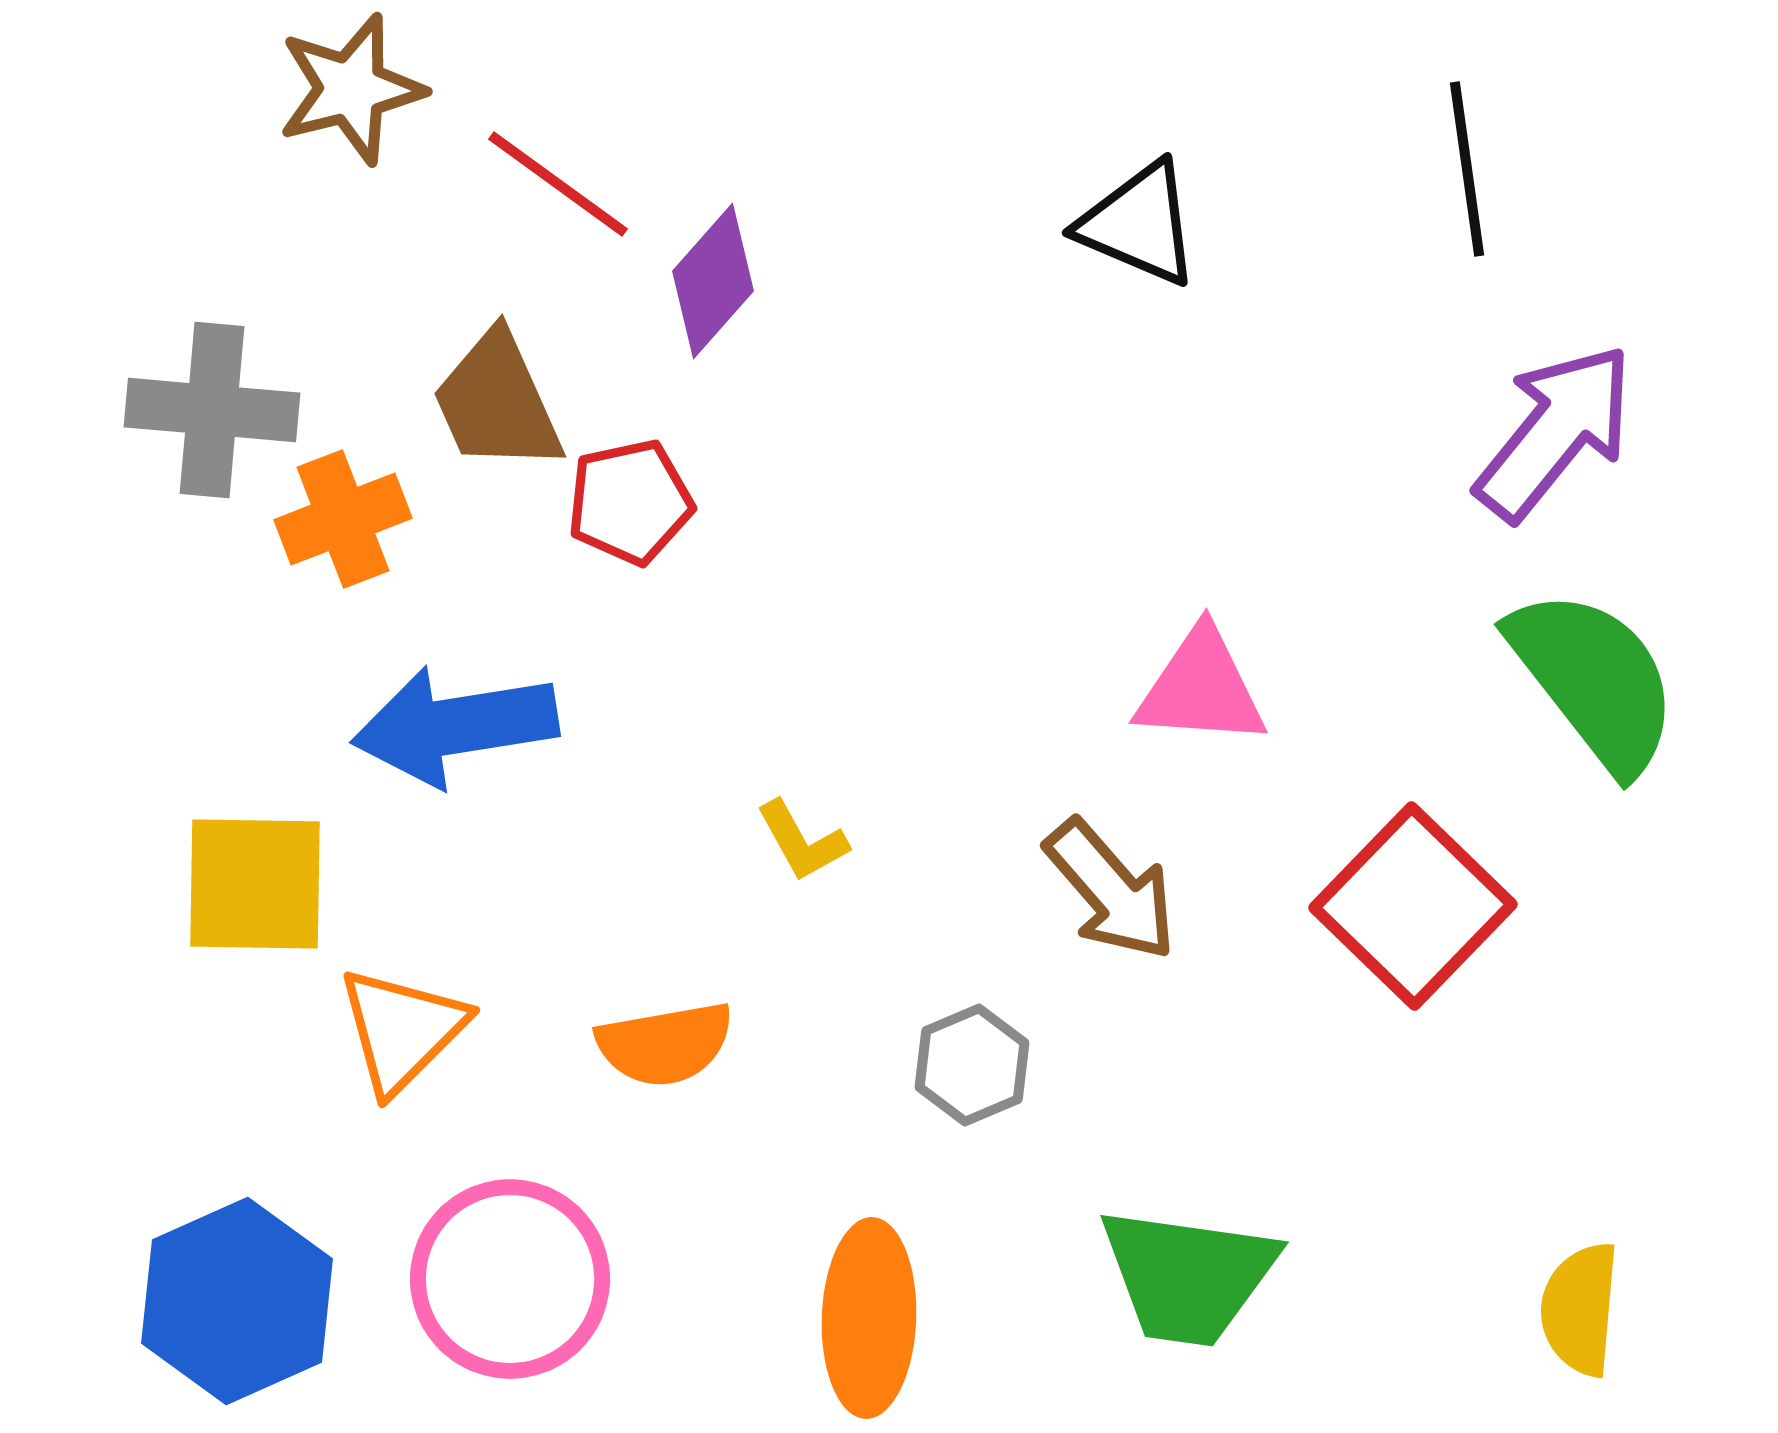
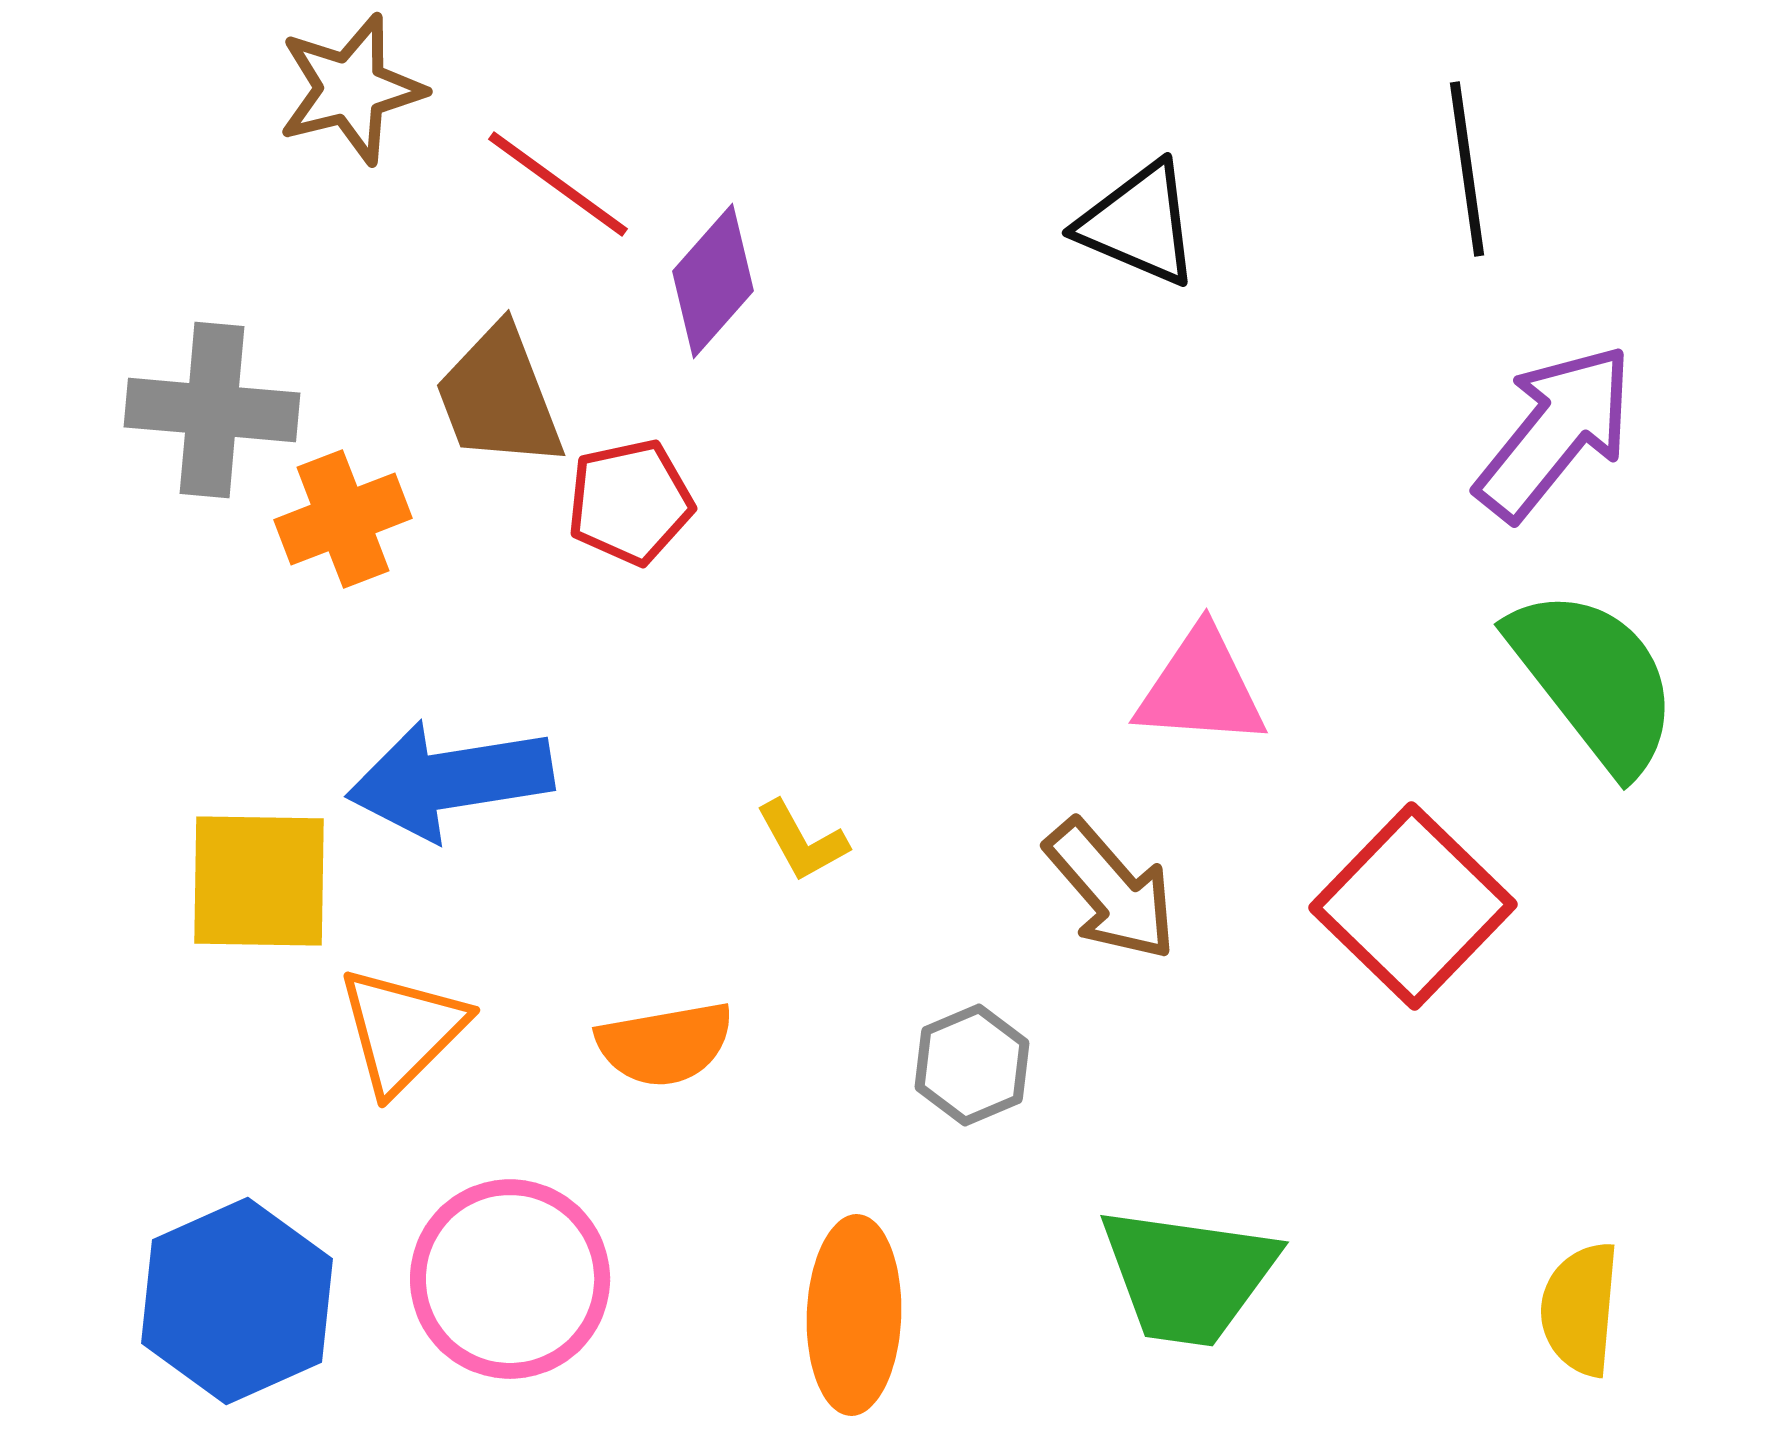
brown trapezoid: moved 2 px right, 5 px up; rotated 3 degrees clockwise
blue arrow: moved 5 px left, 54 px down
yellow square: moved 4 px right, 3 px up
orange ellipse: moved 15 px left, 3 px up
